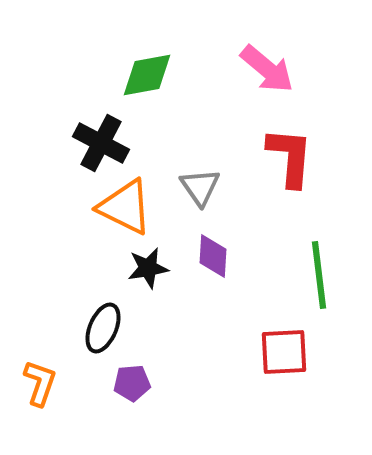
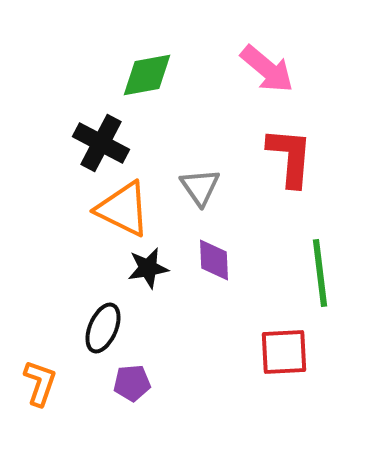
orange triangle: moved 2 px left, 2 px down
purple diamond: moved 1 px right, 4 px down; rotated 6 degrees counterclockwise
green line: moved 1 px right, 2 px up
